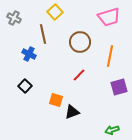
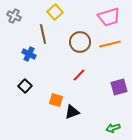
gray cross: moved 2 px up
orange line: moved 12 px up; rotated 65 degrees clockwise
green arrow: moved 1 px right, 2 px up
